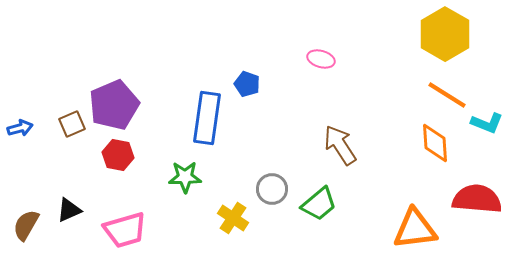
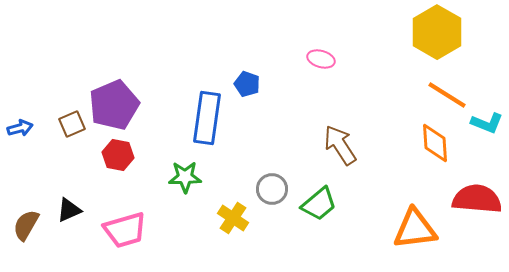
yellow hexagon: moved 8 px left, 2 px up
